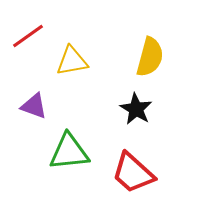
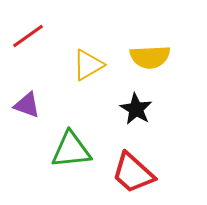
yellow semicircle: rotated 72 degrees clockwise
yellow triangle: moved 16 px right, 4 px down; rotated 20 degrees counterclockwise
purple triangle: moved 7 px left, 1 px up
green triangle: moved 2 px right, 2 px up
